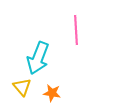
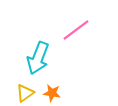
pink line: rotated 56 degrees clockwise
yellow triangle: moved 3 px right, 6 px down; rotated 36 degrees clockwise
